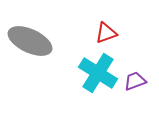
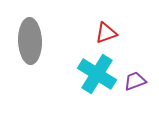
gray ellipse: rotated 63 degrees clockwise
cyan cross: moved 1 px left, 1 px down
